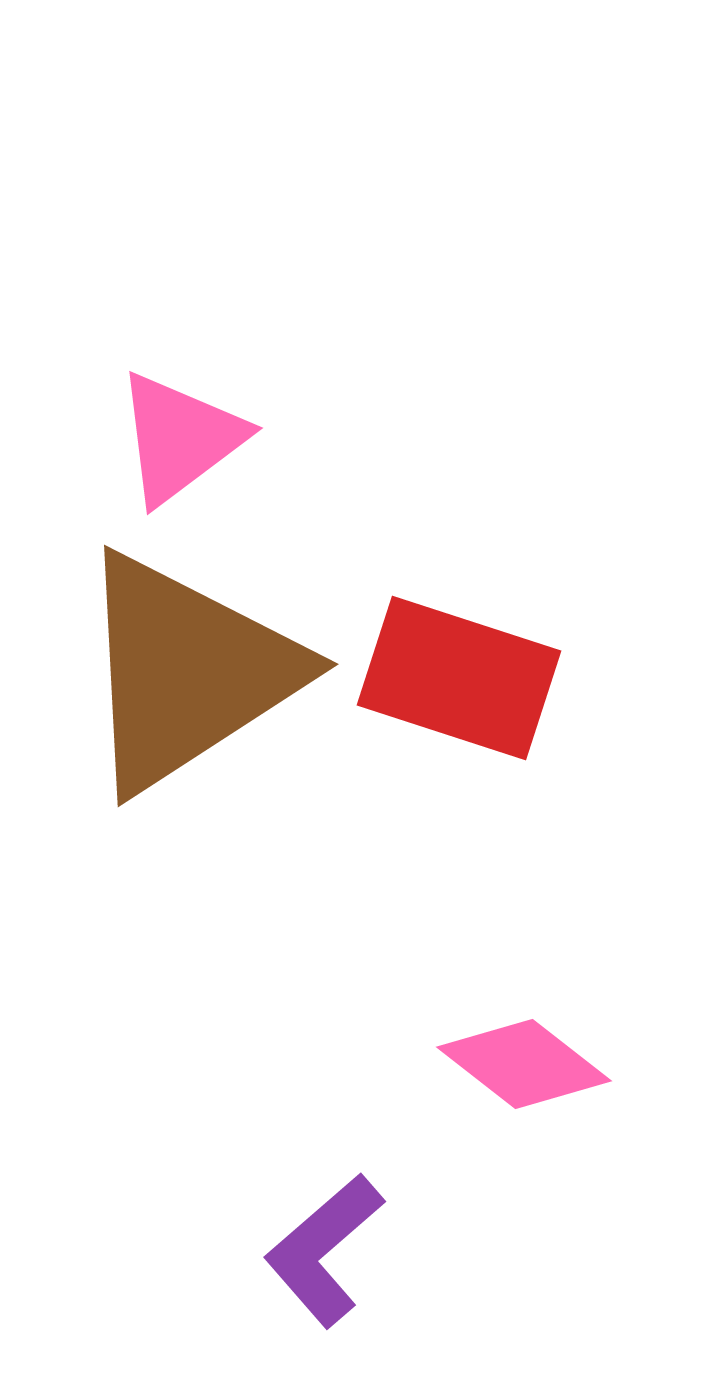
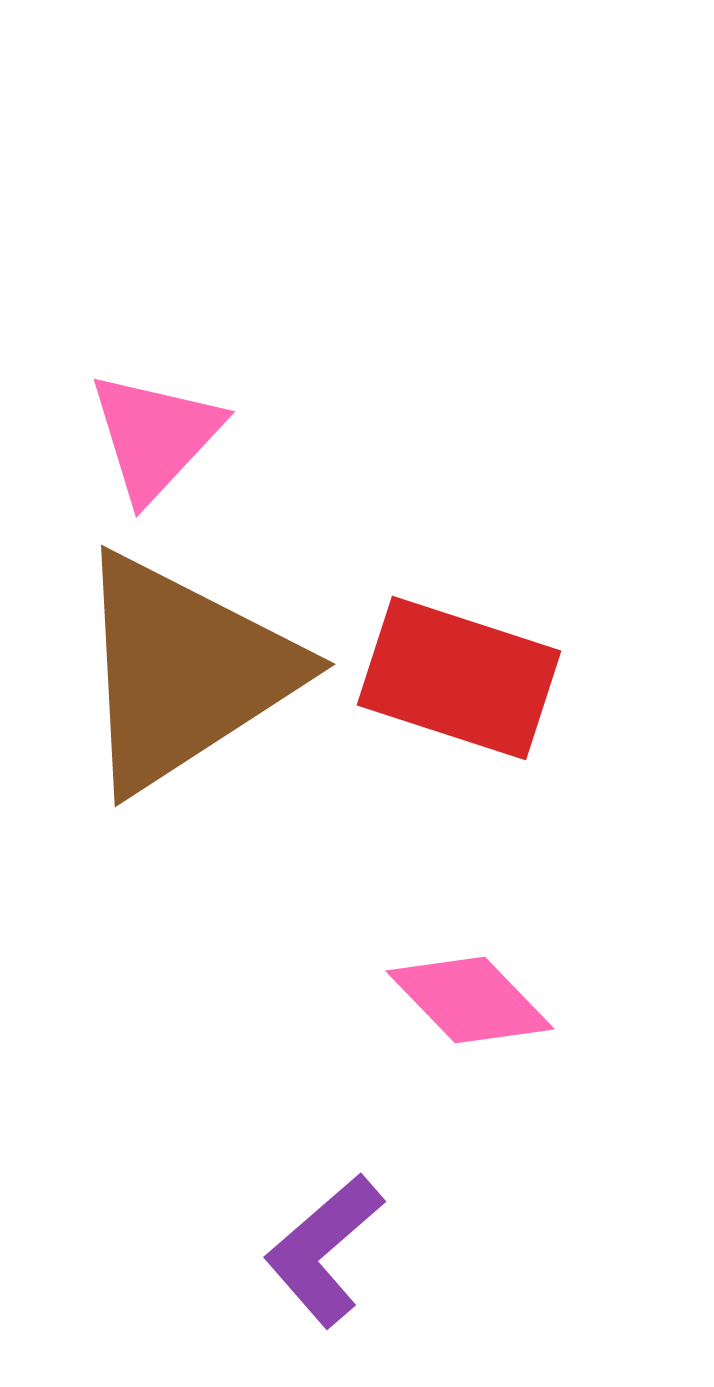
pink triangle: moved 25 px left, 2 px up; rotated 10 degrees counterclockwise
brown triangle: moved 3 px left
pink diamond: moved 54 px left, 64 px up; rotated 8 degrees clockwise
